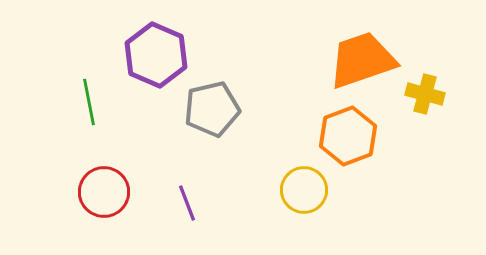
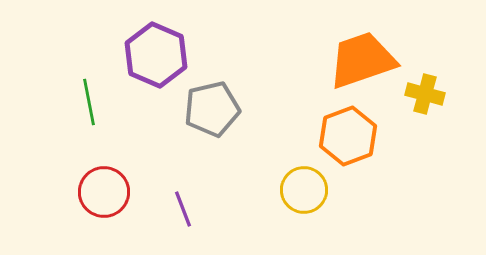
purple line: moved 4 px left, 6 px down
